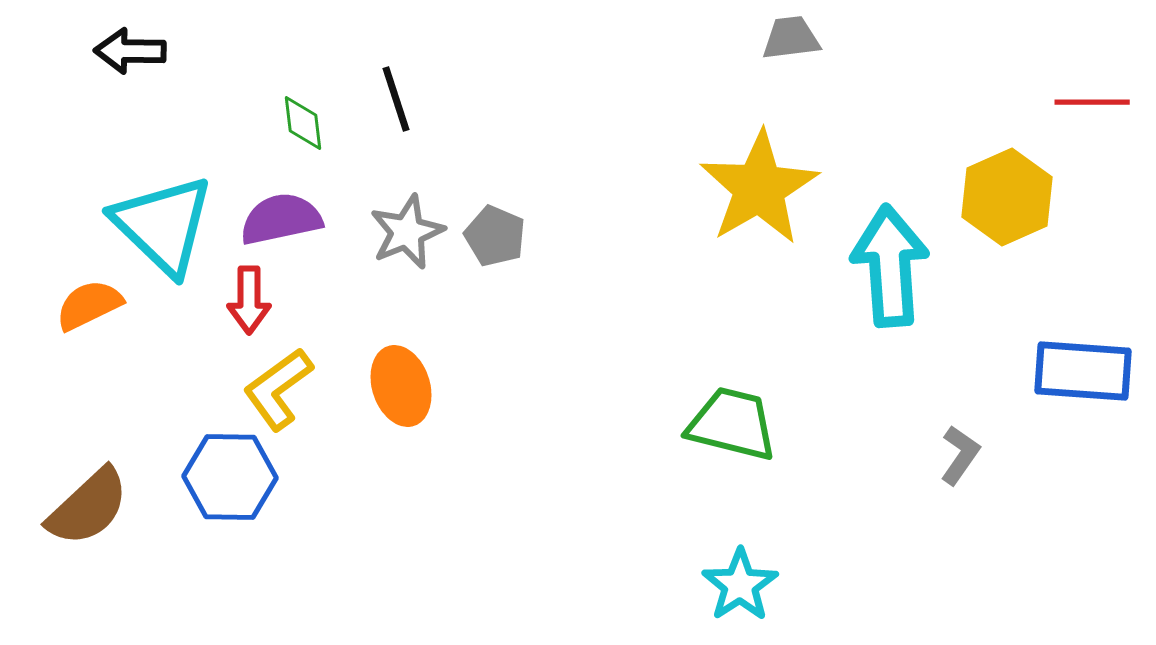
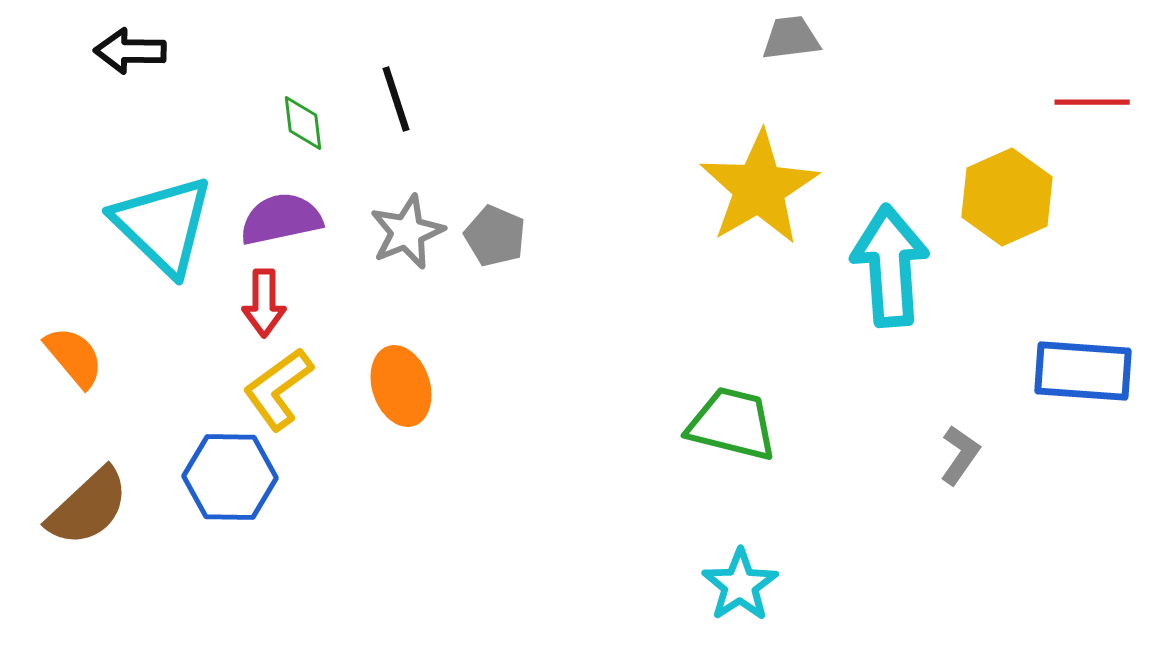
red arrow: moved 15 px right, 3 px down
orange semicircle: moved 15 px left, 52 px down; rotated 76 degrees clockwise
